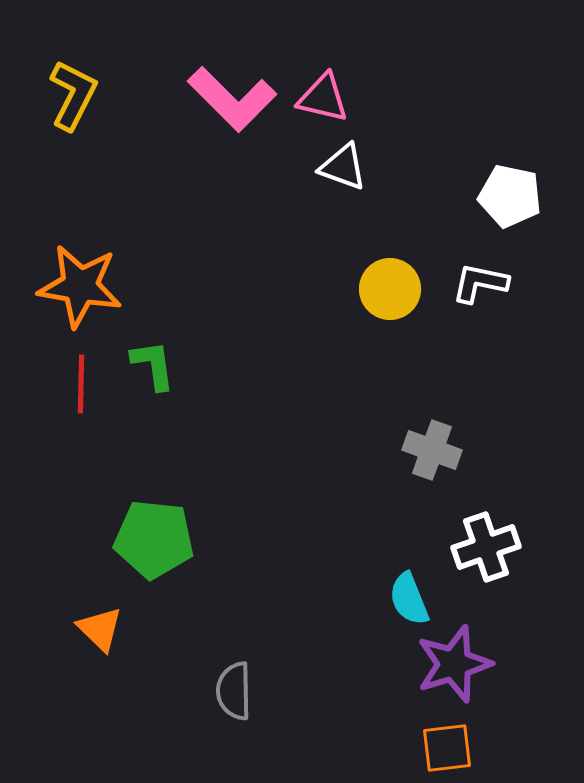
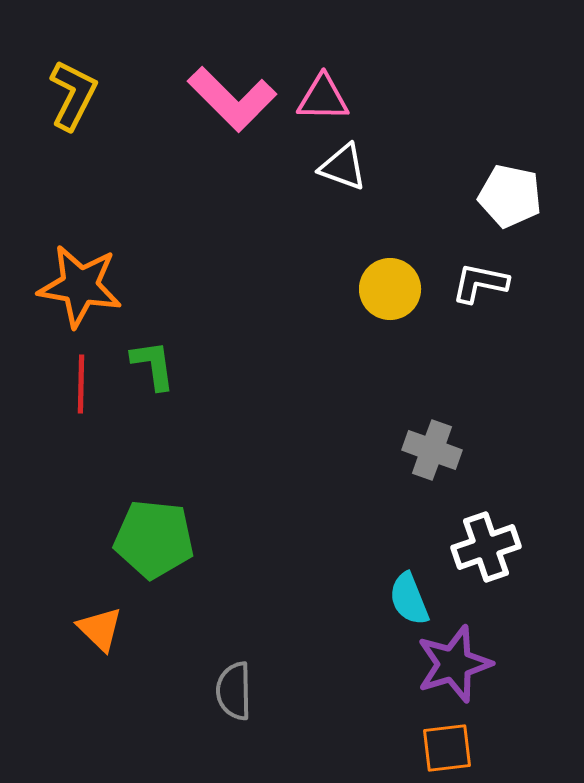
pink triangle: rotated 12 degrees counterclockwise
